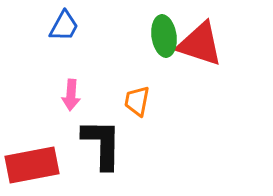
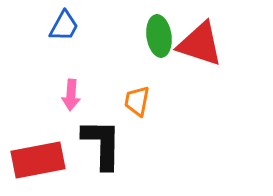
green ellipse: moved 5 px left
red rectangle: moved 6 px right, 5 px up
